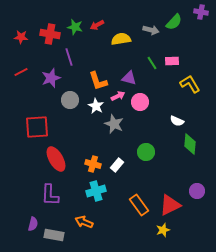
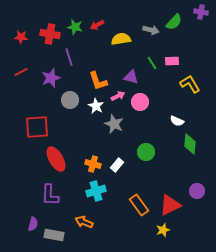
purple triangle: moved 2 px right, 1 px up
